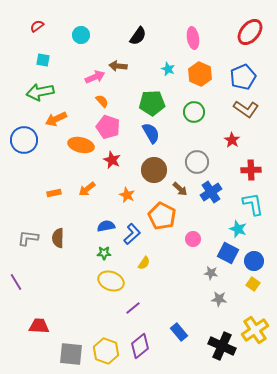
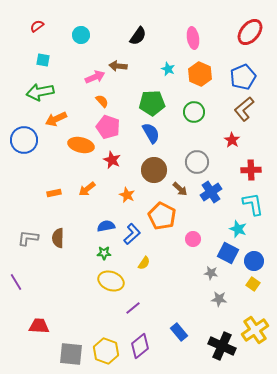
brown L-shape at (246, 109): moved 2 px left; rotated 105 degrees clockwise
